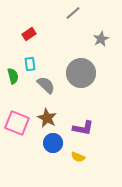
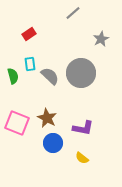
gray semicircle: moved 4 px right, 9 px up
yellow semicircle: moved 4 px right, 1 px down; rotated 16 degrees clockwise
